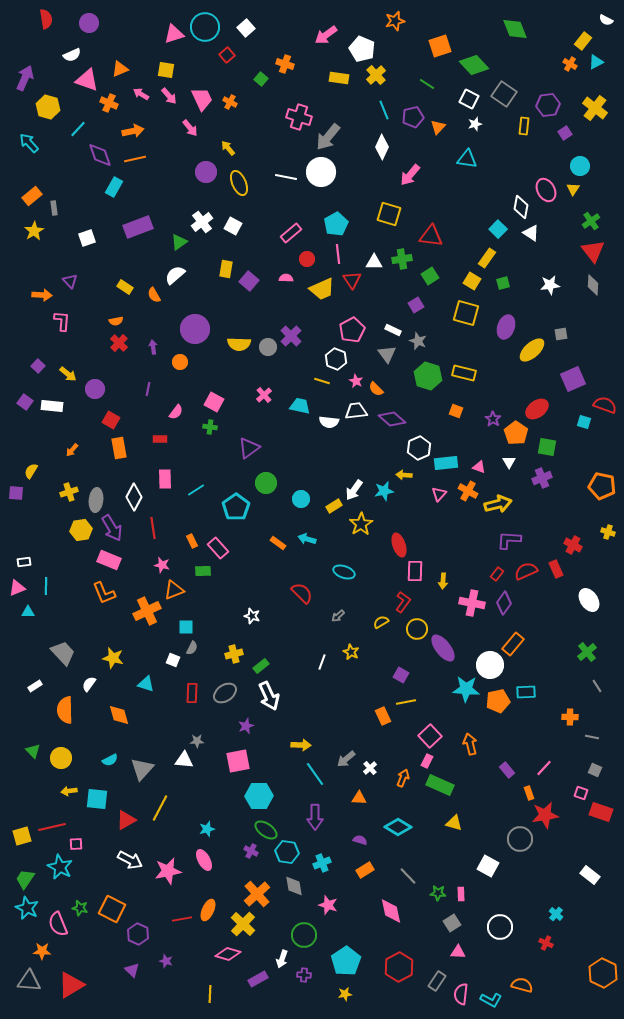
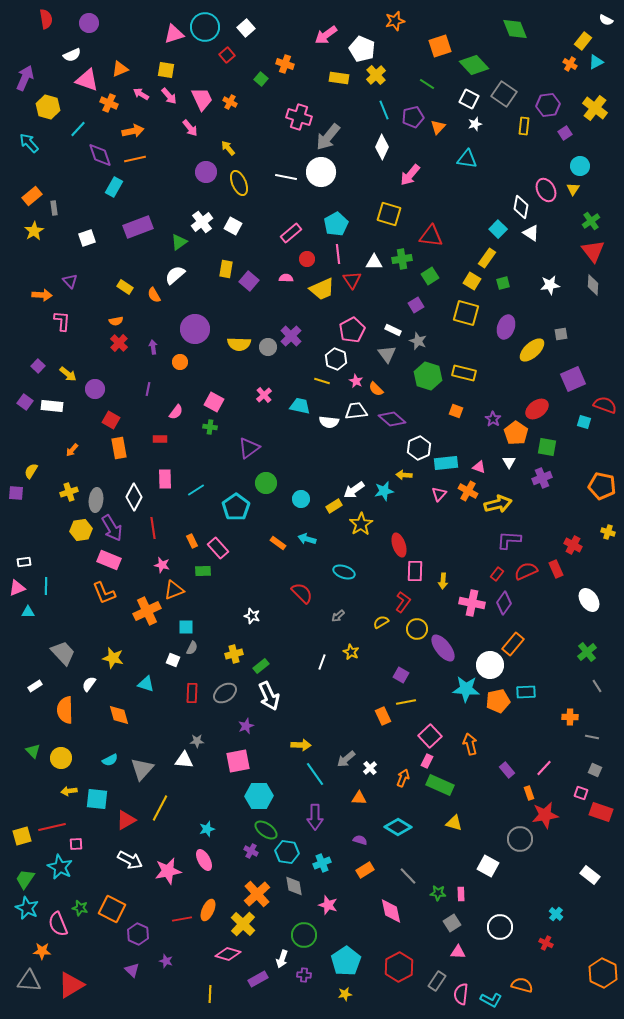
white arrow at (354, 490): rotated 20 degrees clockwise
